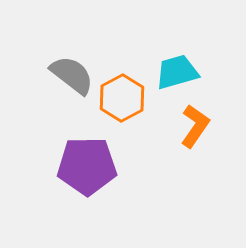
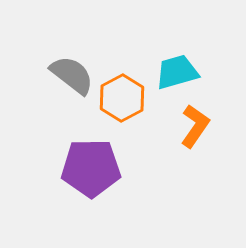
purple pentagon: moved 4 px right, 2 px down
